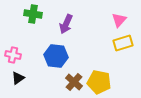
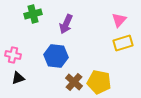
green cross: rotated 24 degrees counterclockwise
black triangle: rotated 16 degrees clockwise
